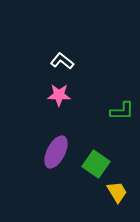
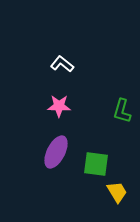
white L-shape: moved 3 px down
pink star: moved 11 px down
green L-shape: rotated 105 degrees clockwise
green square: rotated 28 degrees counterclockwise
